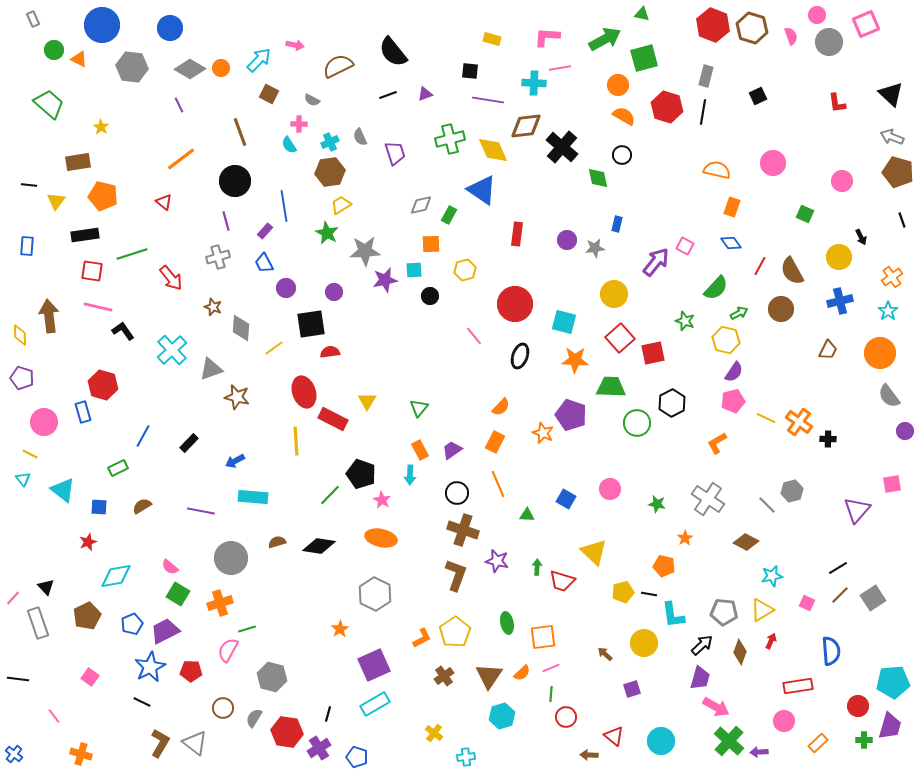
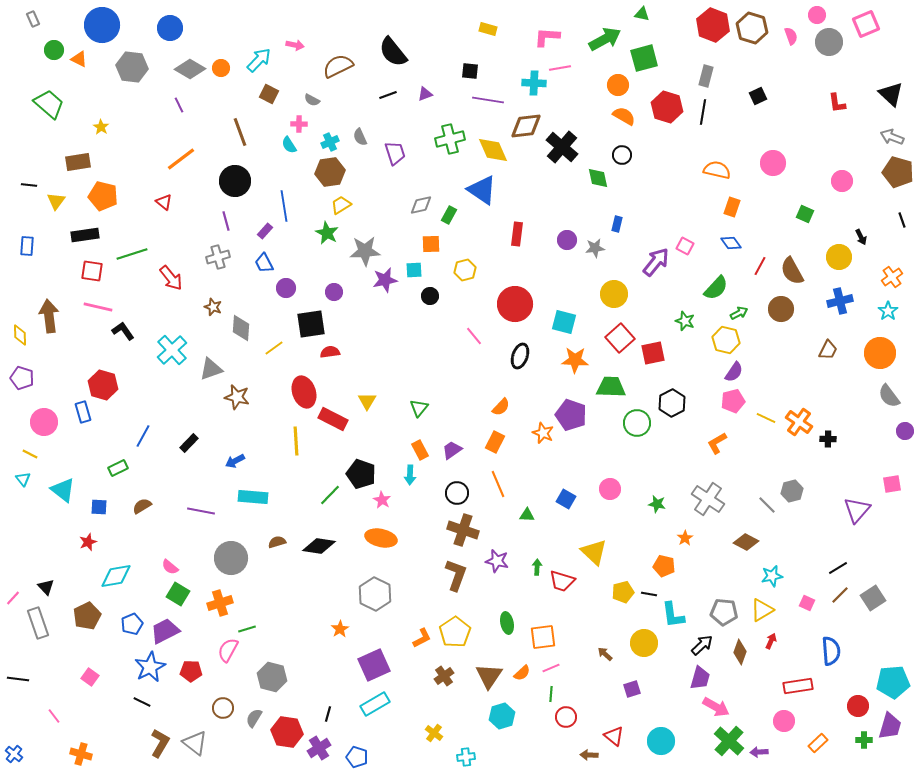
yellow rectangle at (492, 39): moved 4 px left, 10 px up
